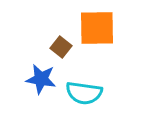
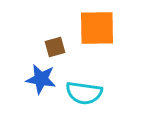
brown square: moved 6 px left; rotated 35 degrees clockwise
